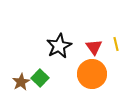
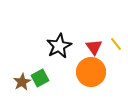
yellow line: rotated 24 degrees counterclockwise
orange circle: moved 1 px left, 2 px up
green square: rotated 18 degrees clockwise
brown star: moved 1 px right
